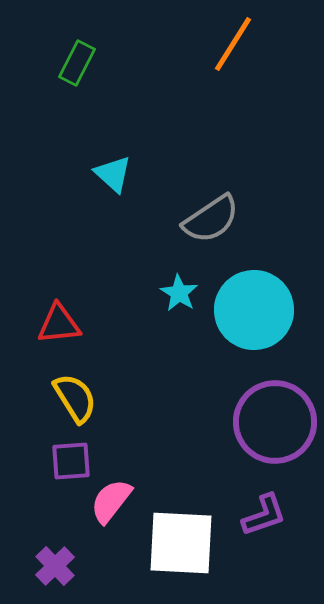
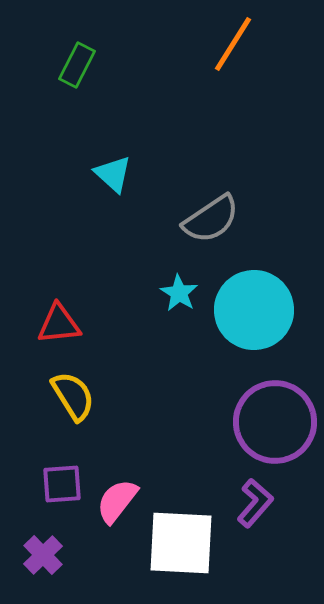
green rectangle: moved 2 px down
yellow semicircle: moved 2 px left, 2 px up
purple square: moved 9 px left, 23 px down
pink semicircle: moved 6 px right
purple L-shape: moved 9 px left, 12 px up; rotated 30 degrees counterclockwise
purple cross: moved 12 px left, 11 px up
